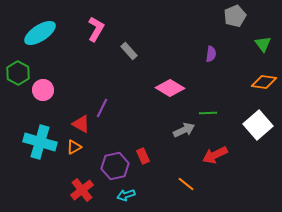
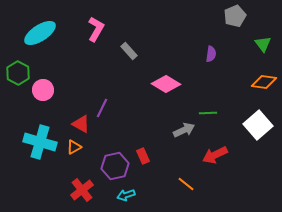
pink diamond: moved 4 px left, 4 px up
